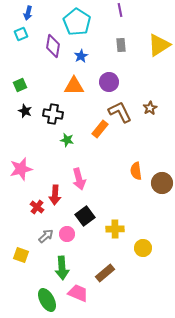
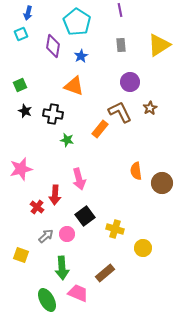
purple circle: moved 21 px right
orange triangle: rotated 20 degrees clockwise
yellow cross: rotated 18 degrees clockwise
